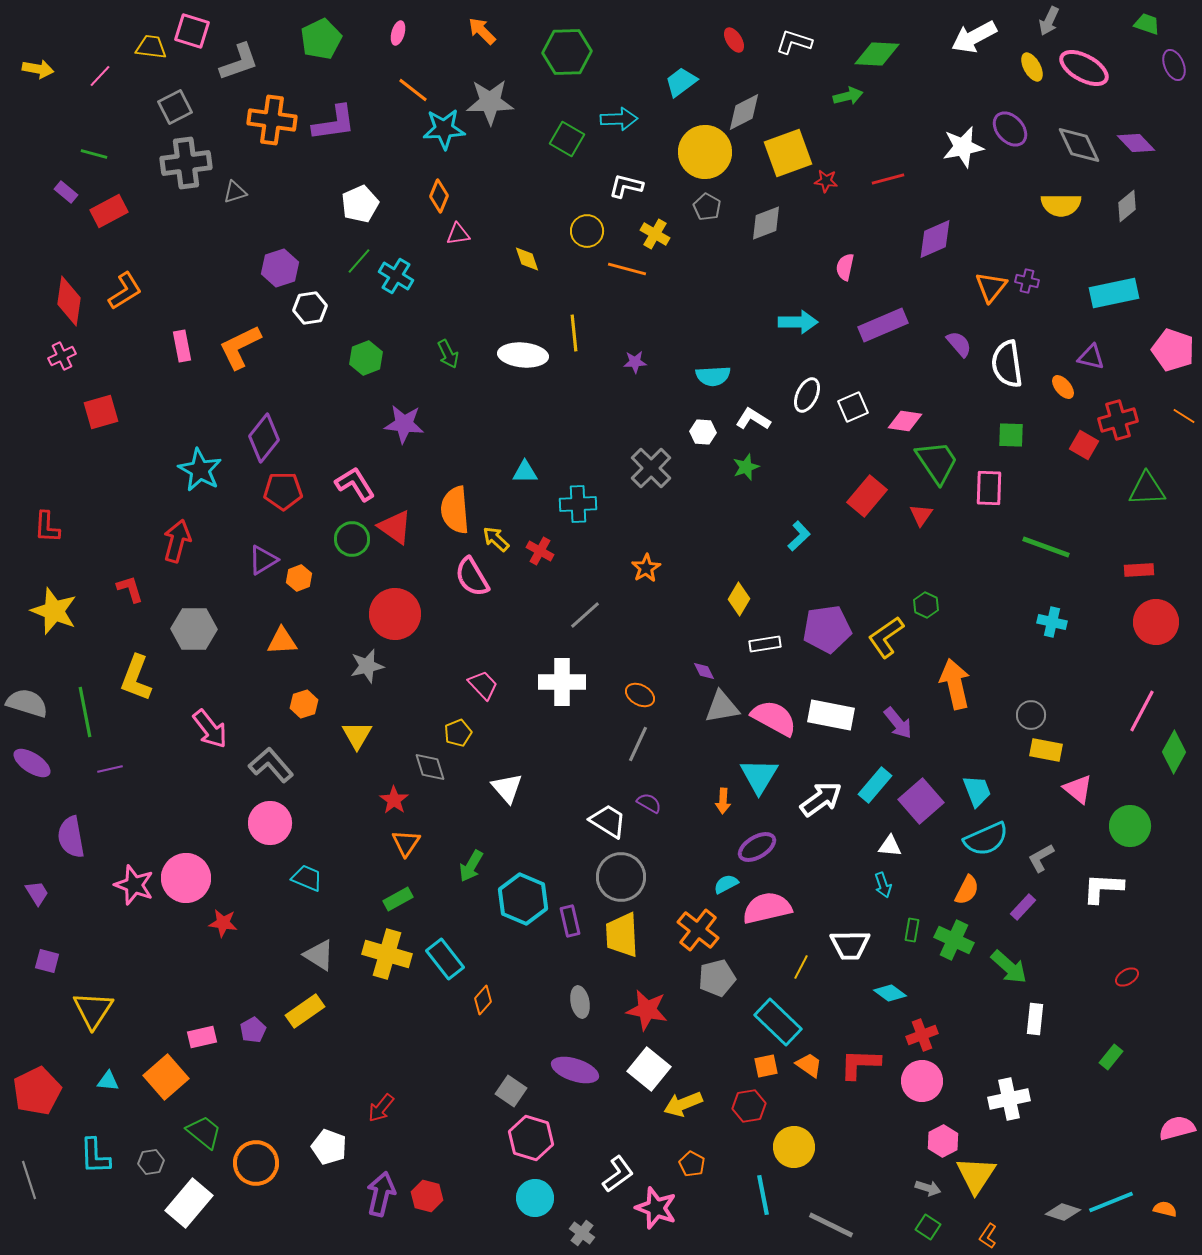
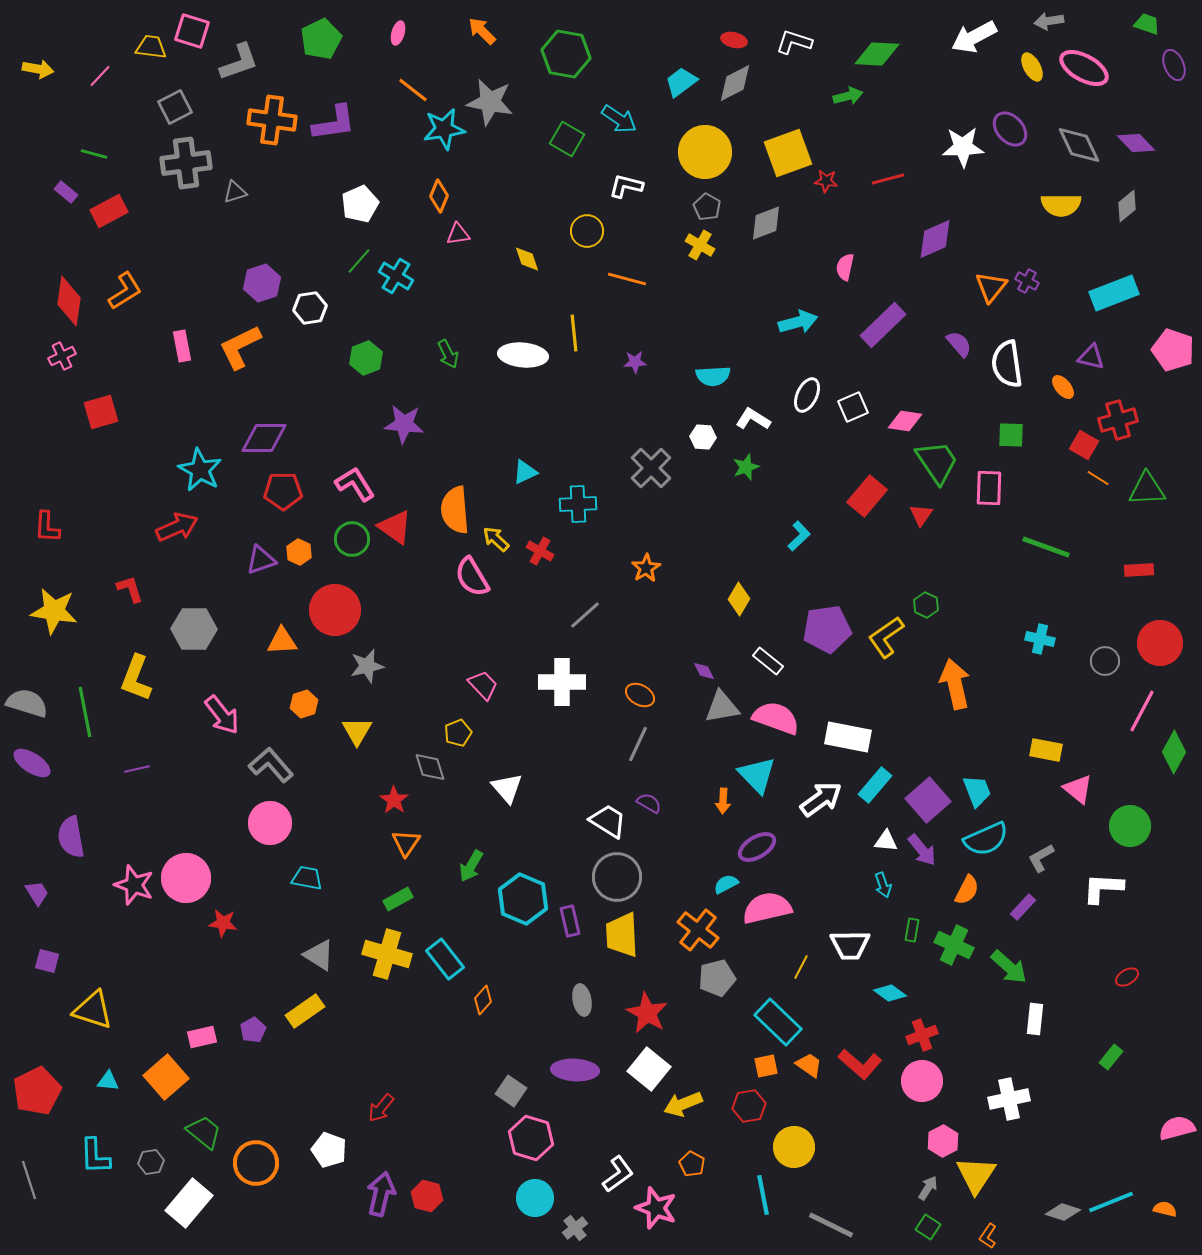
gray arrow at (1049, 21): rotated 56 degrees clockwise
red ellipse at (734, 40): rotated 45 degrees counterclockwise
green hexagon at (567, 52): moved 1 px left, 2 px down; rotated 12 degrees clockwise
gray star at (490, 102): rotated 12 degrees clockwise
gray diamond at (744, 112): moved 9 px left, 29 px up
cyan arrow at (619, 119): rotated 36 degrees clockwise
cyan star at (444, 129): rotated 6 degrees counterclockwise
white star at (963, 147): rotated 9 degrees clockwise
yellow cross at (655, 234): moved 45 px right, 11 px down
purple hexagon at (280, 268): moved 18 px left, 15 px down
orange line at (627, 269): moved 10 px down
purple cross at (1027, 281): rotated 15 degrees clockwise
cyan rectangle at (1114, 293): rotated 9 degrees counterclockwise
cyan arrow at (798, 322): rotated 15 degrees counterclockwise
purple rectangle at (883, 325): rotated 21 degrees counterclockwise
orange line at (1184, 416): moved 86 px left, 62 px down
white hexagon at (703, 432): moved 5 px down
purple diamond at (264, 438): rotated 51 degrees clockwise
cyan triangle at (525, 472): rotated 24 degrees counterclockwise
red arrow at (177, 541): moved 14 px up; rotated 51 degrees clockwise
purple triangle at (263, 560): moved 2 px left; rotated 12 degrees clockwise
orange hexagon at (299, 578): moved 26 px up; rotated 15 degrees counterclockwise
yellow star at (54, 611): rotated 12 degrees counterclockwise
red circle at (395, 614): moved 60 px left, 4 px up
cyan cross at (1052, 622): moved 12 px left, 17 px down
red circle at (1156, 622): moved 4 px right, 21 px down
white rectangle at (765, 644): moved 3 px right, 17 px down; rotated 48 degrees clockwise
white rectangle at (831, 715): moved 17 px right, 22 px down
gray circle at (1031, 715): moved 74 px right, 54 px up
pink semicircle at (774, 718): moved 2 px right; rotated 9 degrees counterclockwise
purple arrow at (898, 723): moved 24 px right, 127 px down
pink arrow at (210, 729): moved 12 px right, 14 px up
yellow triangle at (357, 735): moved 4 px up
purple line at (110, 769): moved 27 px right
cyan triangle at (759, 776): moved 2 px left, 1 px up; rotated 15 degrees counterclockwise
purple square at (921, 801): moved 7 px right, 1 px up
white triangle at (890, 846): moved 4 px left, 5 px up
gray circle at (621, 877): moved 4 px left
cyan trapezoid at (307, 878): rotated 12 degrees counterclockwise
green cross at (954, 940): moved 5 px down
gray ellipse at (580, 1002): moved 2 px right, 2 px up
yellow triangle at (93, 1010): rotated 45 degrees counterclockwise
red star at (647, 1010): moved 3 px down; rotated 18 degrees clockwise
red L-shape at (860, 1064): rotated 141 degrees counterclockwise
purple ellipse at (575, 1070): rotated 15 degrees counterclockwise
white pentagon at (329, 1147): moved 3 px down
gray arrow at (928, 1188): rotated 75 degrees counterclockwise
gray cross at (582, 1233): moved 7 px left, 5 px up; rotated 15 degrees clockwise
